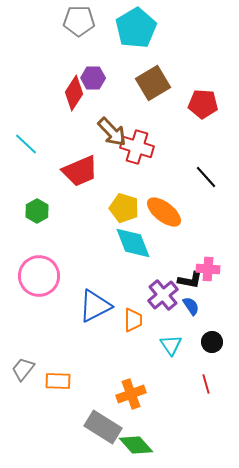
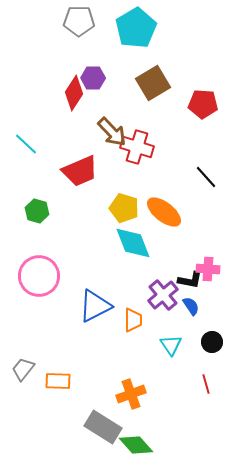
green hexagon: rotated 15 degrees counterclockwise
